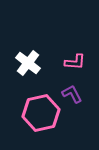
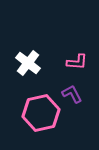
pink L-shape: moved 2 px right
